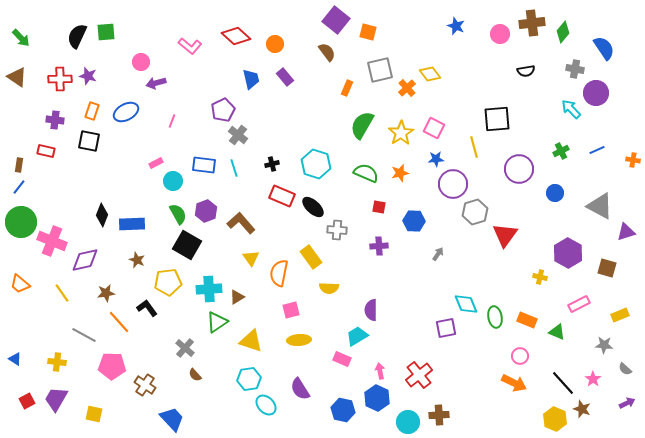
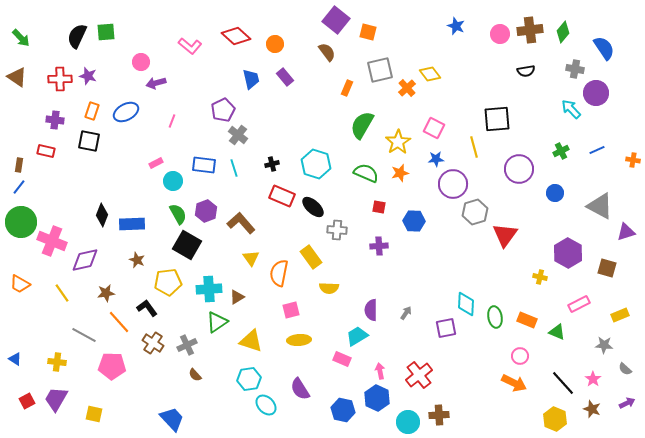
brown cross at (532, 23): moved 2 px left, 7 px down
yellow star at (401, 133): moved 3 px left, 9 px down
gray arrow at (438, 254): moved 32 px left, 59 px down
orange trapezoid at (20, 284): rotated 10 degrees counterclockwise
cyan diamond at (466, 304): rotated 25 degrees clockwise
gray cross at (185, 348): moved 2 px right, 3 px up; rotated 24 degrees clockwise
brown cross at (145, 385): moved 8 px right, 42 px up
brown star at (582, 409): moved 10 px right
